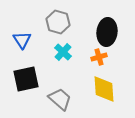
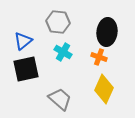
gray hexagon: rotated 10 degrees counterclockwise
blue triangle: moved 1 px right, 1 px down; rotated 24 degrees clockwise
cyan cross: rotated 12 degrees counterclockwise
orange cross: rotated 35 degrees clockwise
black square: moved 10 px up
yellow diamond: rotated 28 degrees clockwise
